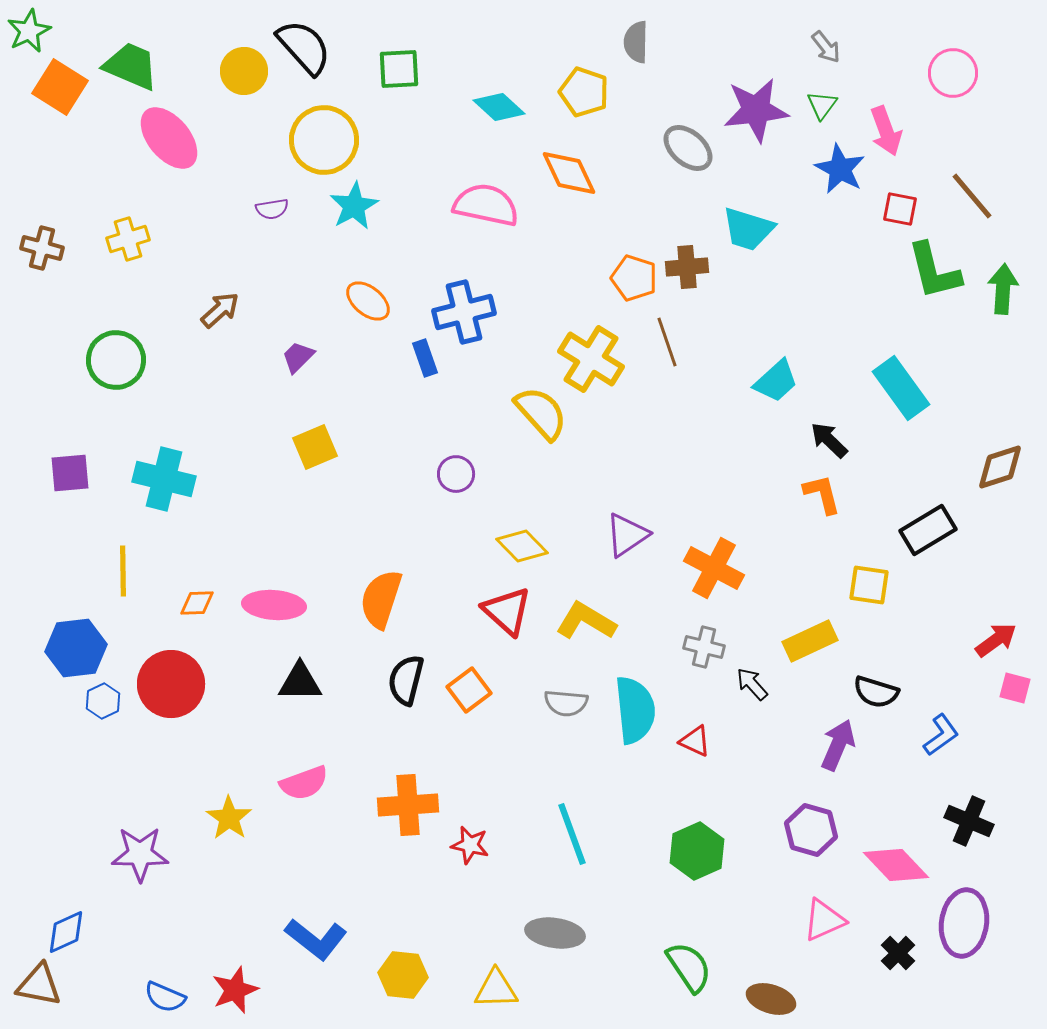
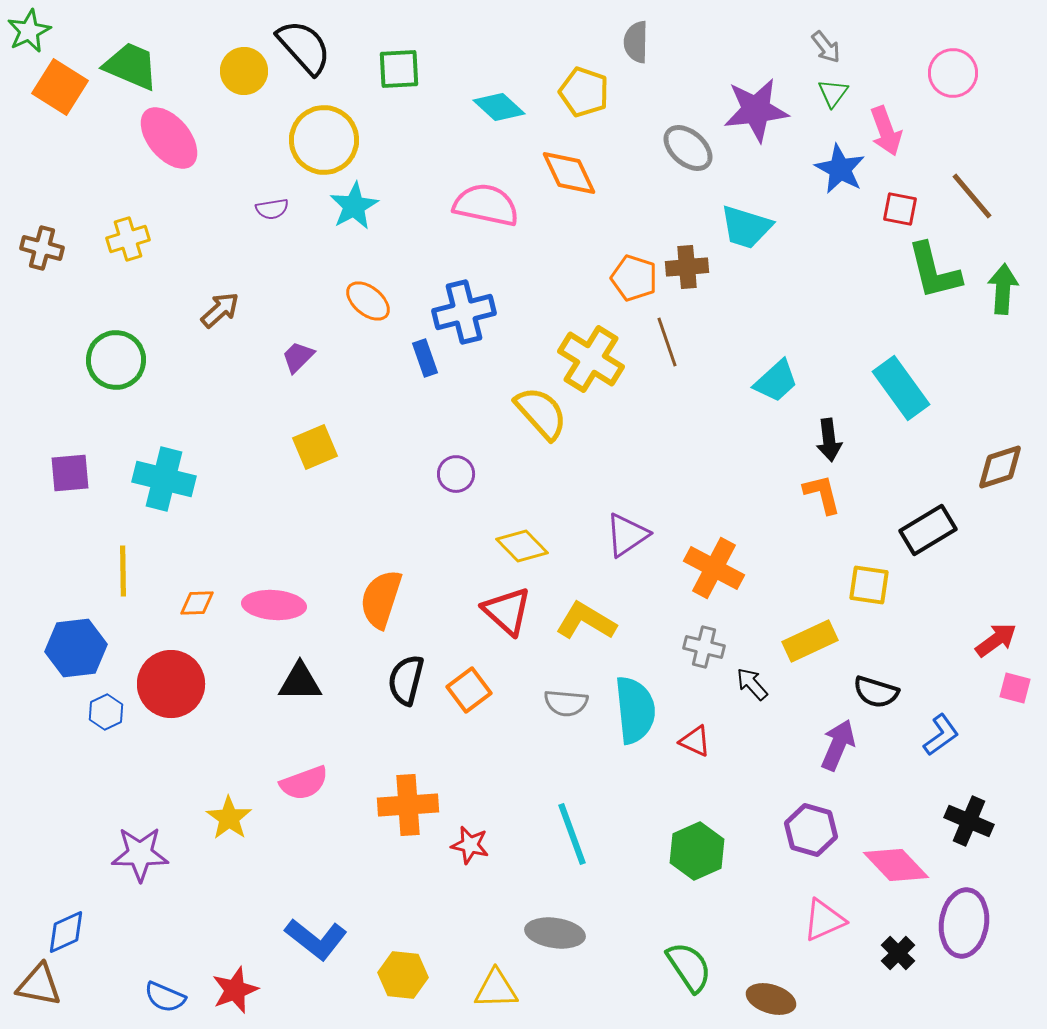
green triangle at (822, 105): moved 11 px right, 12 px up
cyan trapezoid at (748, 229): moved 2 px left, 2 px up
black arrow at (829, 440): rotated 141 degrees counterclockwise
blue hexagon at (103, 701): moved 3 px right, 11 px down
